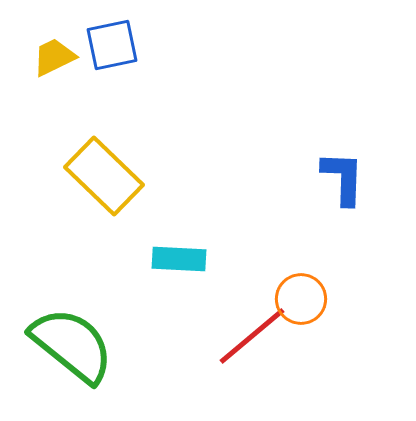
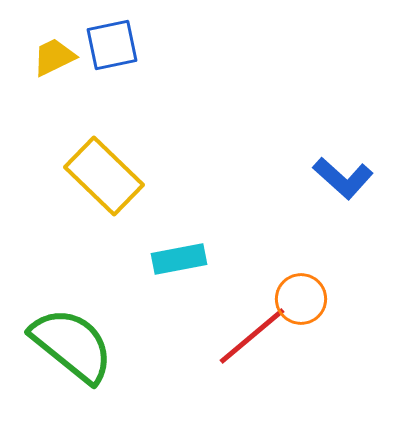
blue L-shape: rotated 130 degrees clockwise
cyan rectangle: rotated 14 degrees counterclockwise
